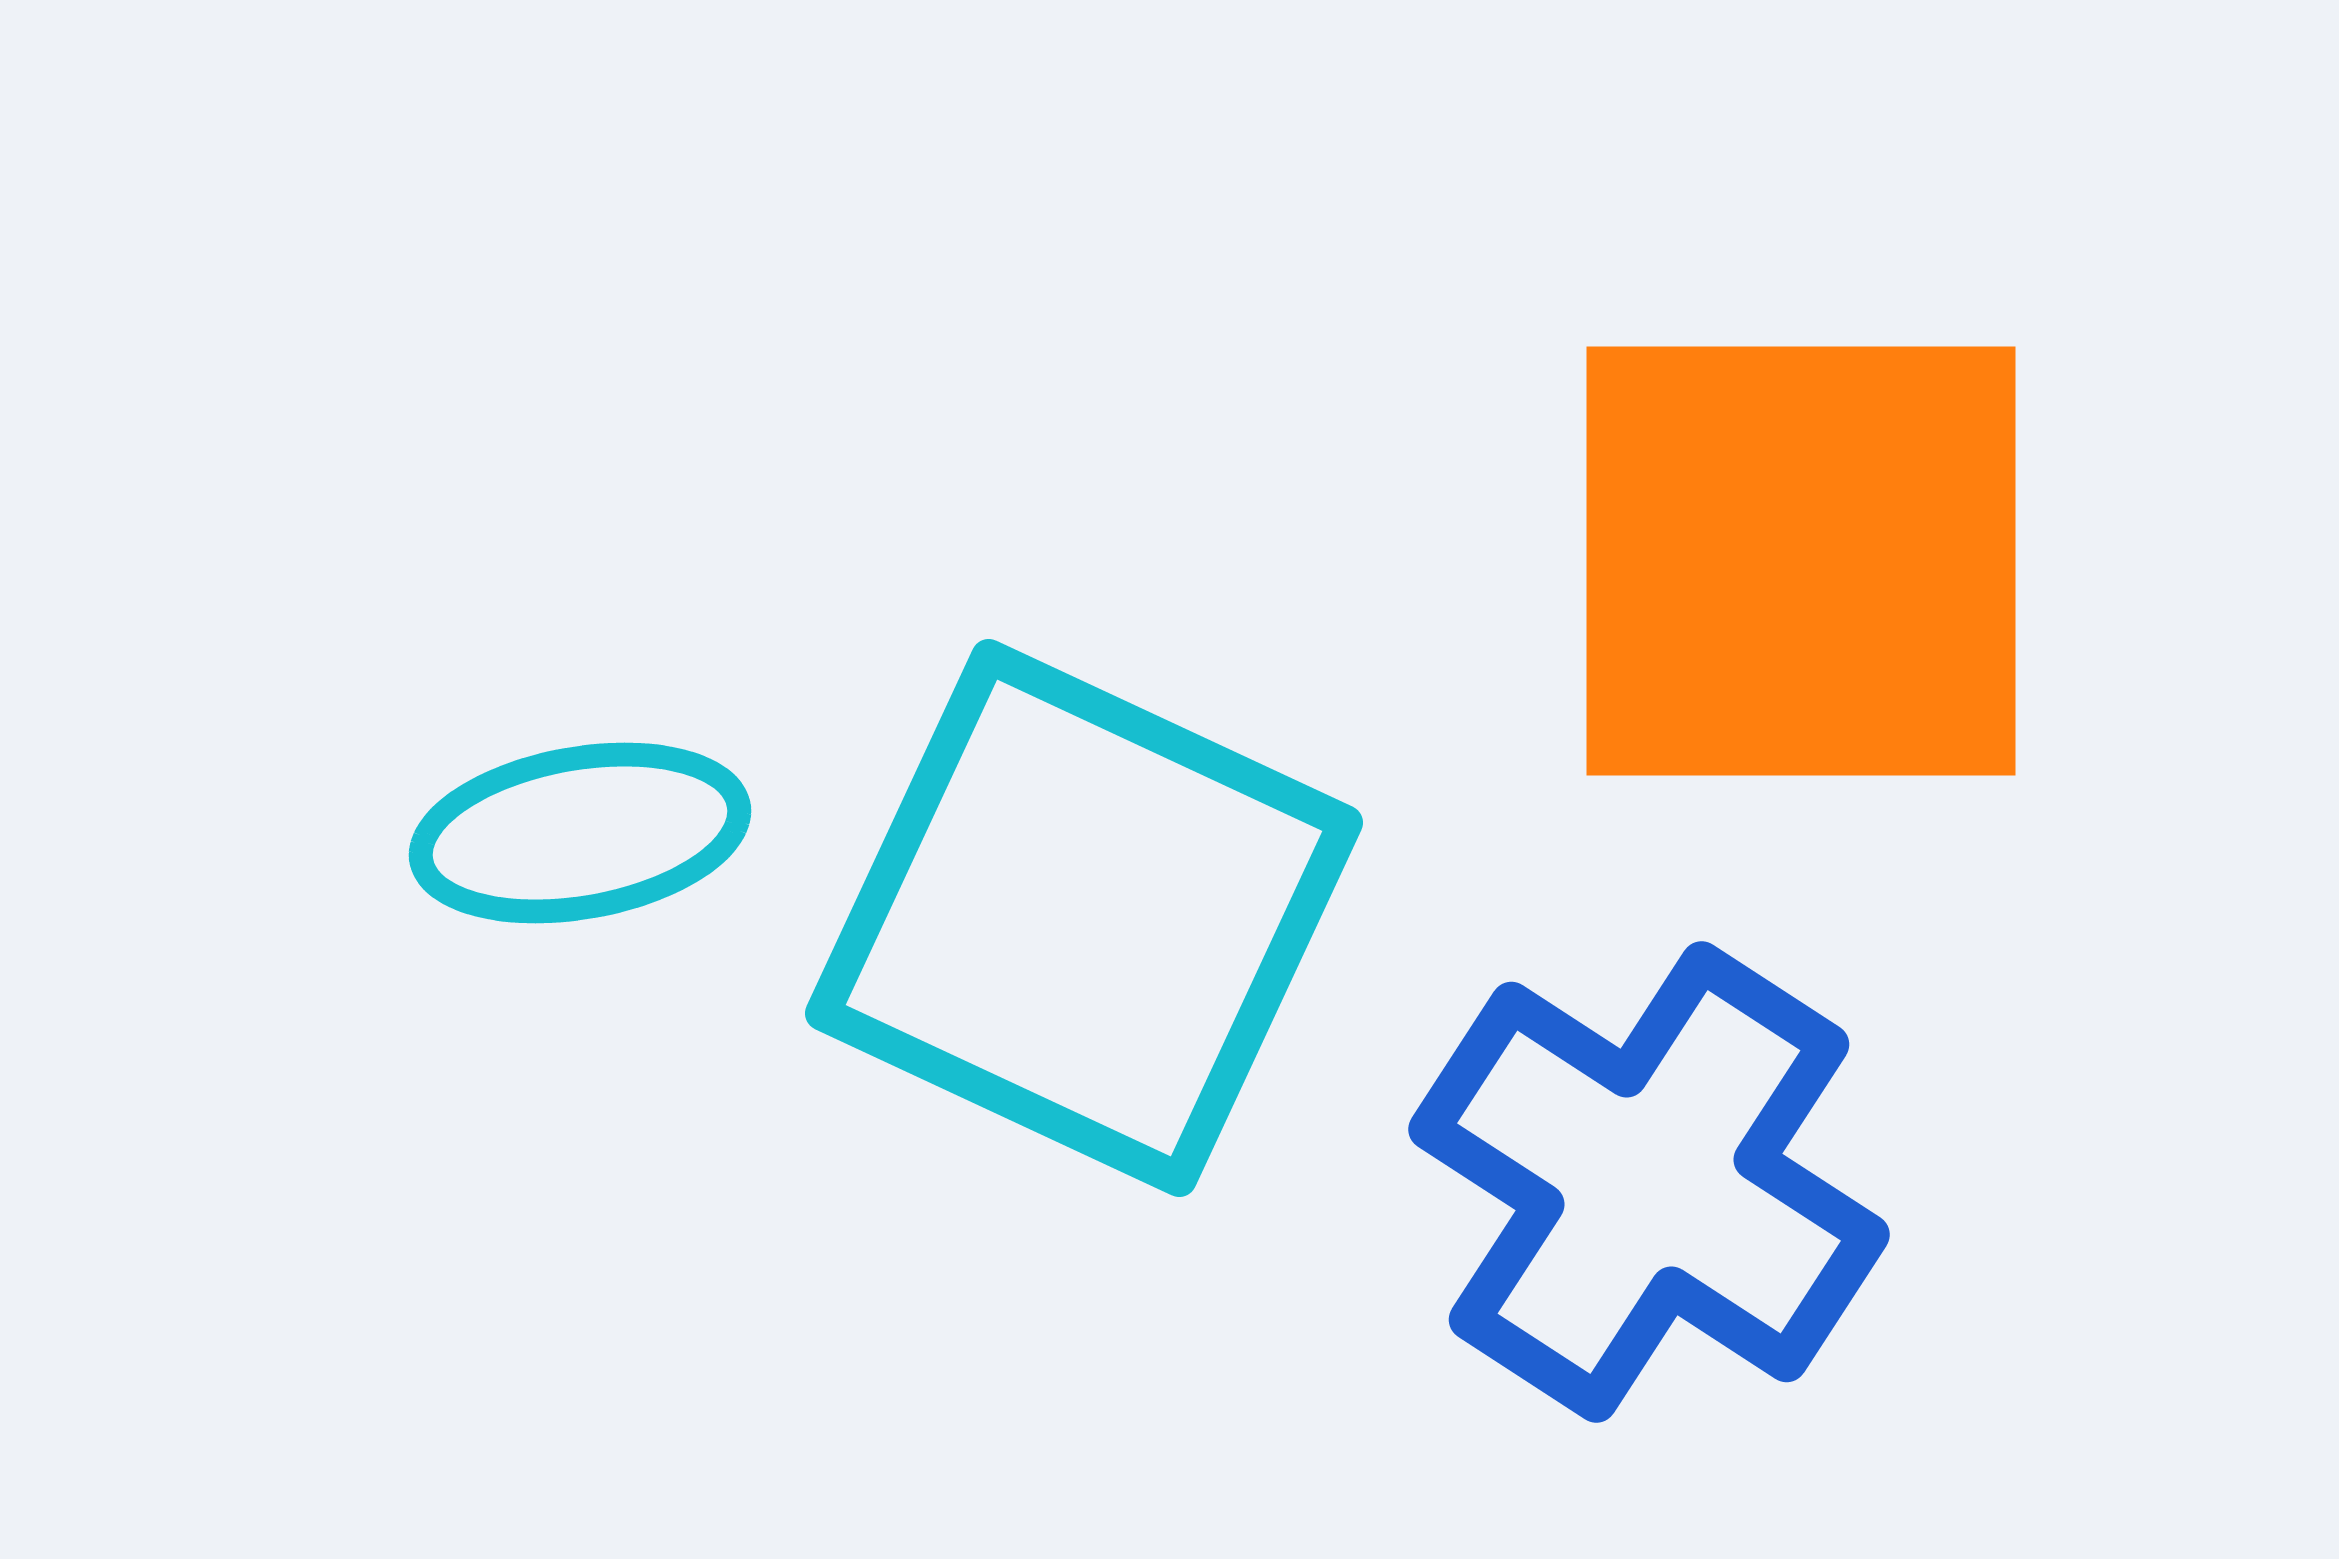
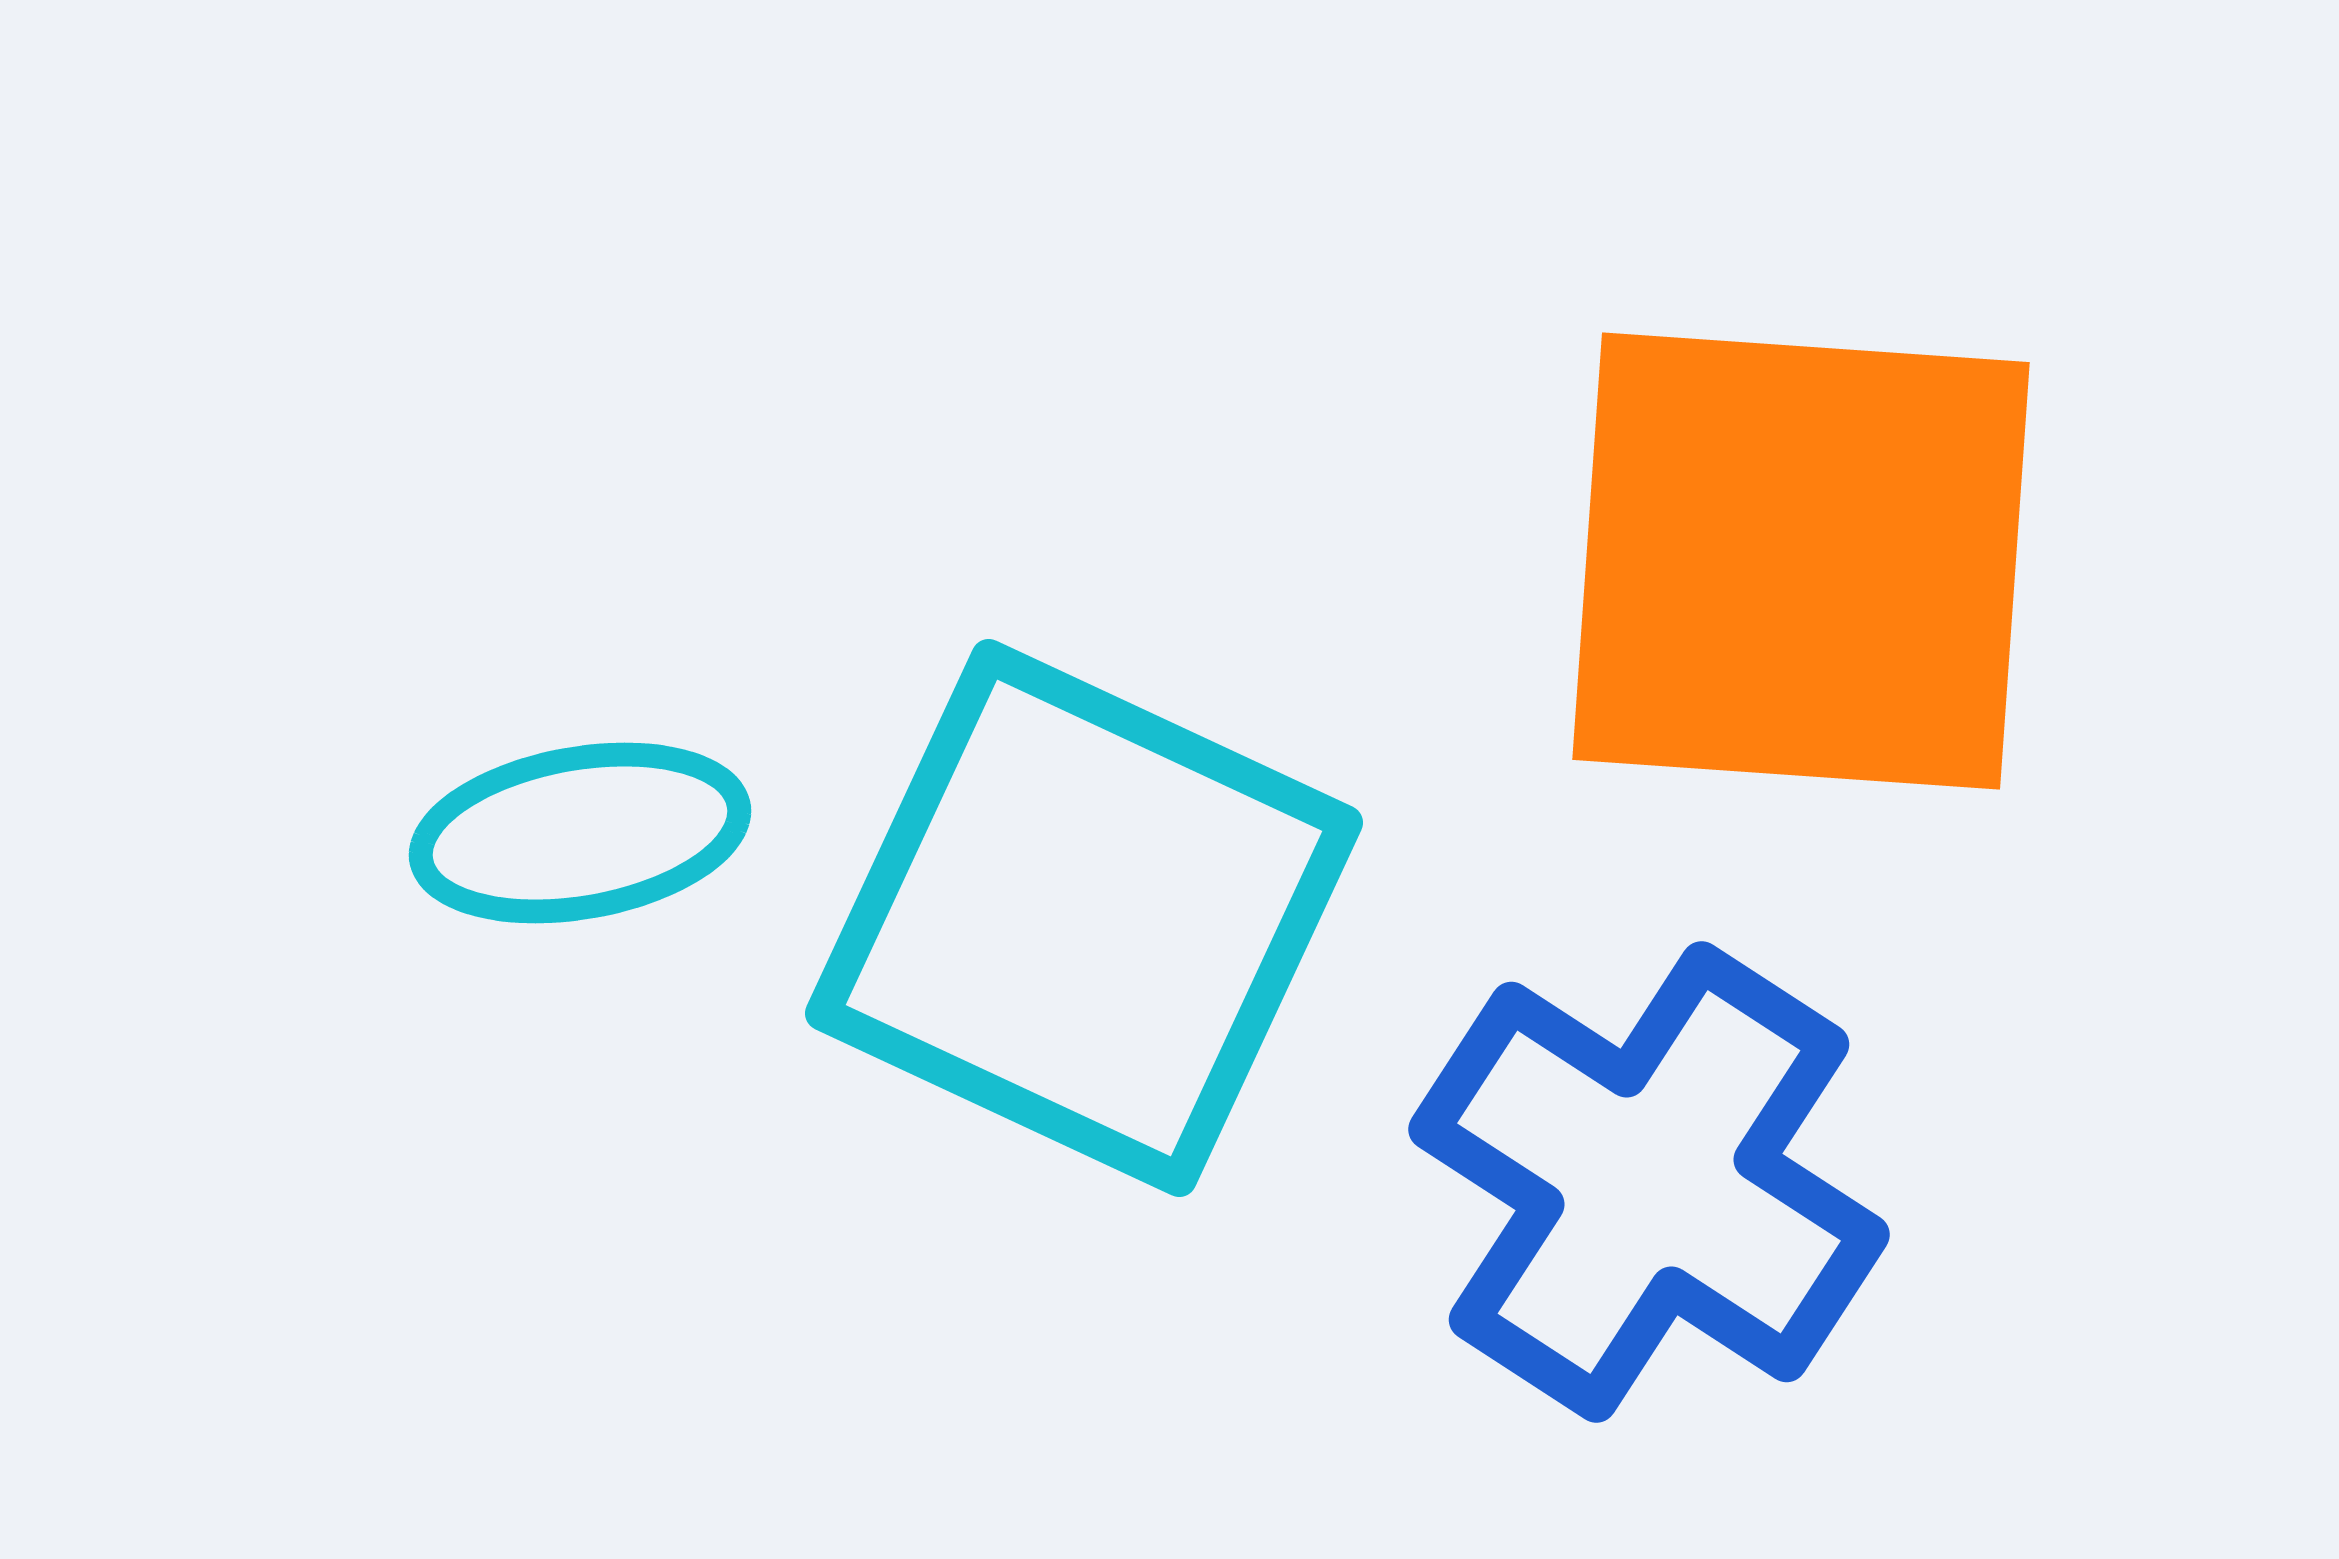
orange square: rotated 4 degrees clockwise
